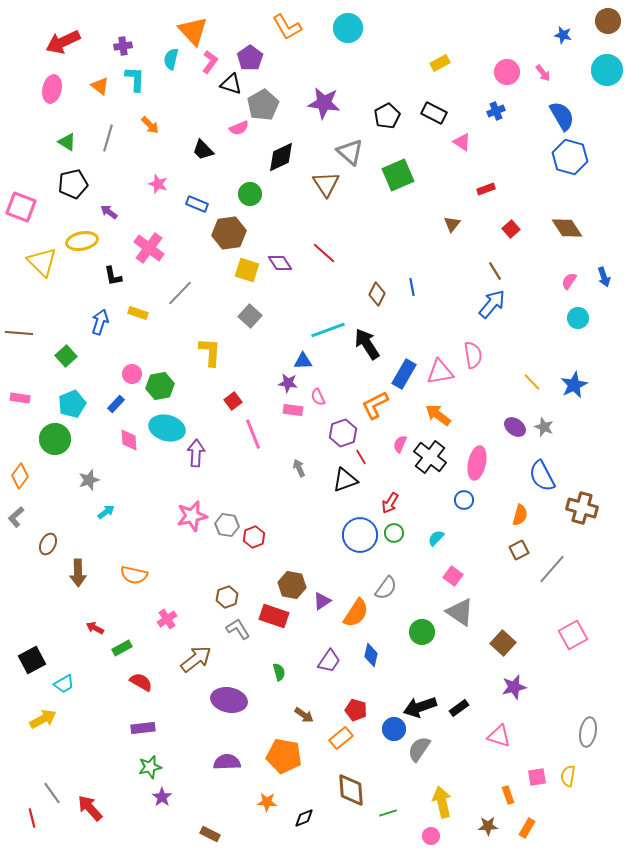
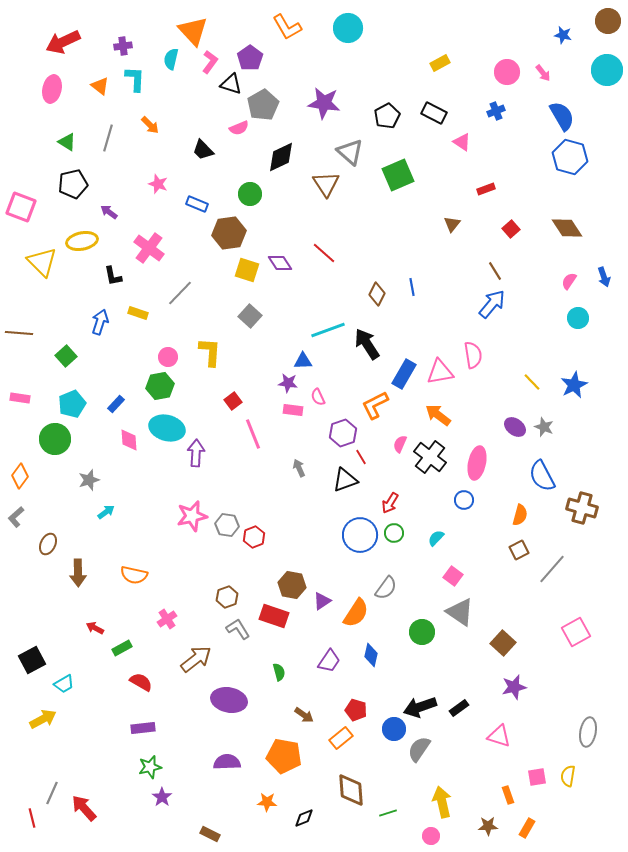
pink circle at (132, 374): moved 36 px right, 17 px up
pink square at (573, 635): moved 3 px right, 3 px up
gray line at (52, 793): rotated 60 degrees clockwise
red arrow at (90, 808): moved 6 px left
